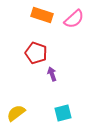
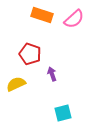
red pentagon: moved 6 px left, 1 px down
yellow semicircle: moved 29 px up; rotated 12 degrees clockwise
